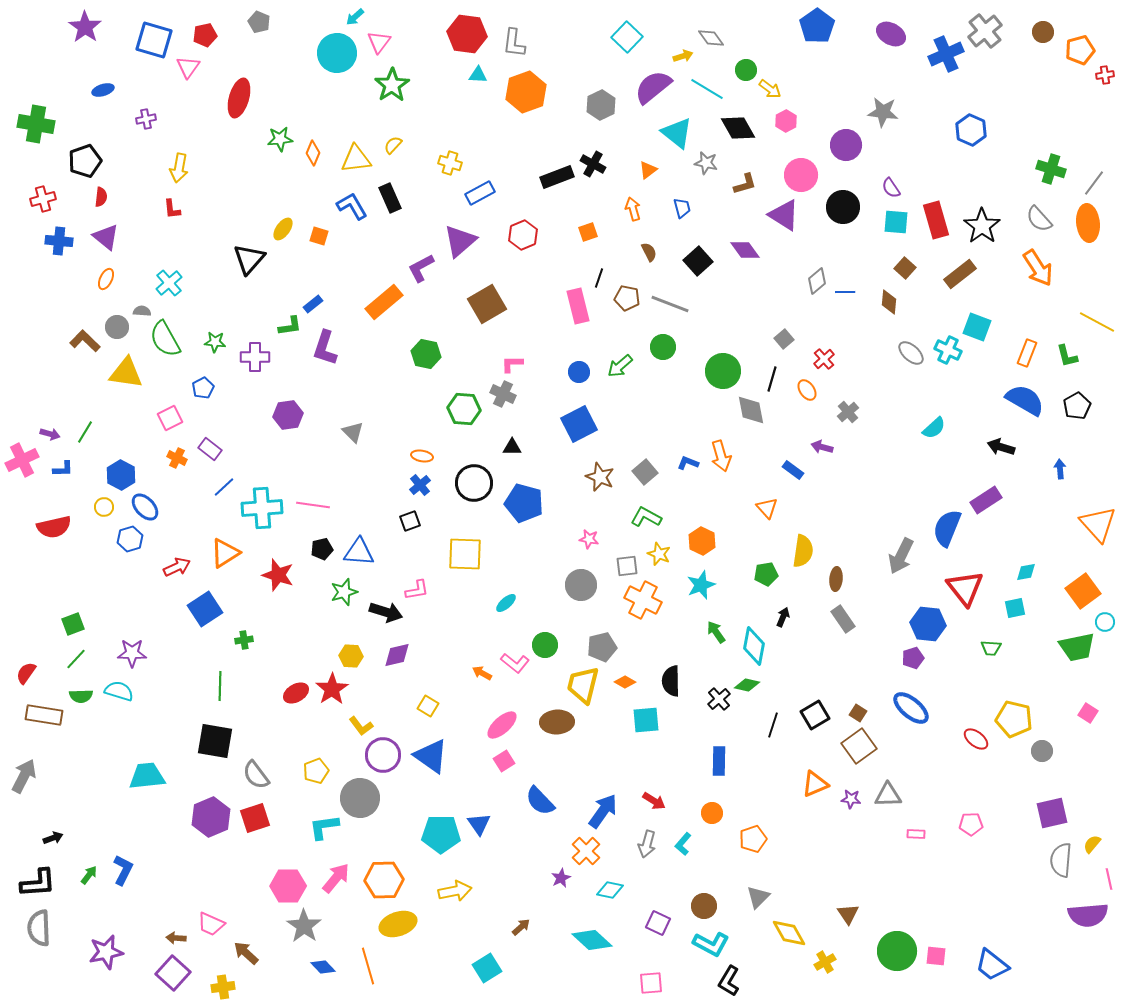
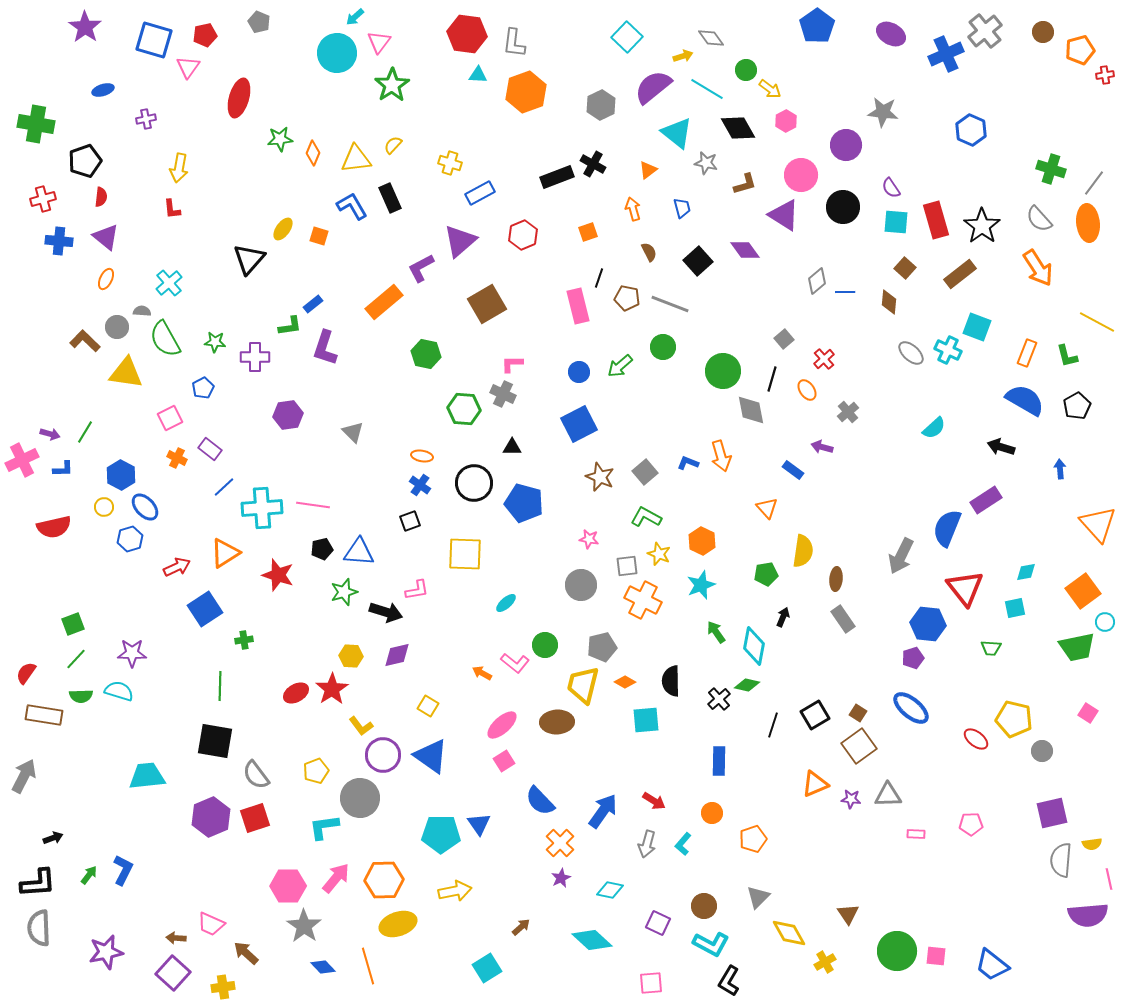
blue cross at (420, 485): rotated 15 degrees counterclockwise
yellow semicircle at (1092, 844): rotated 138 degrees counterclockwise
orange cross at (586, 851): moved 26 px left, 8 px up
